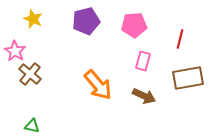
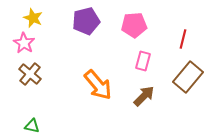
yellow star: moved 1 px up
red line: moved 3 px right
pink star: moved 9 px right, 8 px up
brown rectangle: moved 1 px up; rotated 40 degrees counterclockwise
brown arrow: rotated 70 degrees counterclockwise
